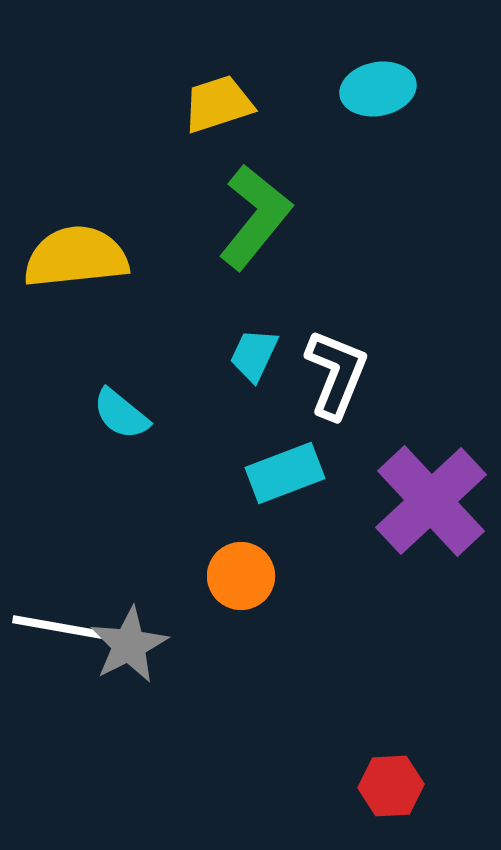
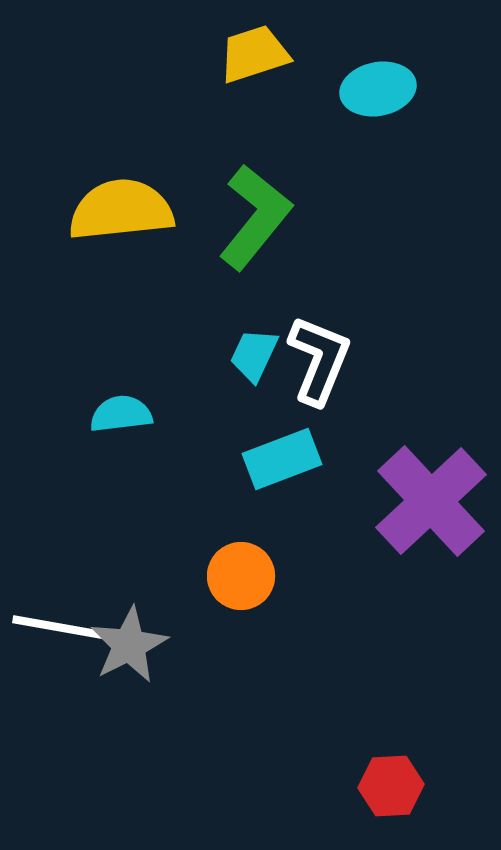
yellow trapezoid: moved 36 px right, 50 px up
yellow semicircle: moved 45 px right, 47 px up
white L-shape: moved 17 px left, 14 px up
cyan semicircle: rotated 134 degrees clockwise
cyan rectangle: moved 3 px left, 14 px up
